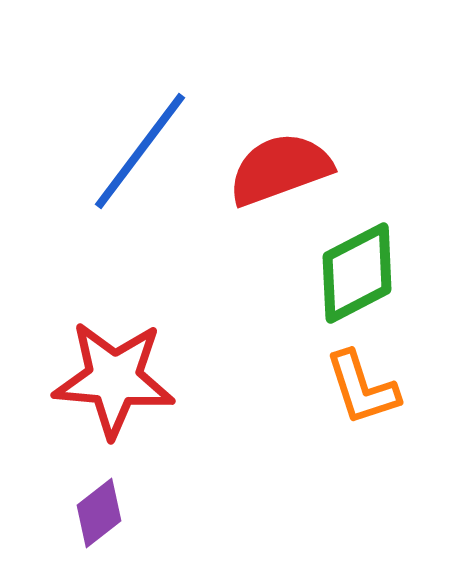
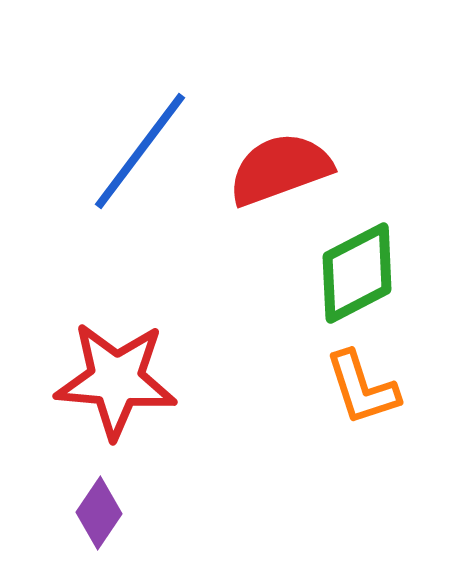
red star: moved 2 px right, 1 px down
purple diamond: rotated 18 degrees counterclockwise
